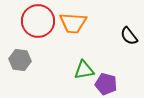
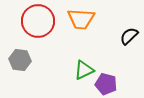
orange trapezoid: moved 8 px right, 4 px up
black semicircle: rotated 84 degrees clockwise
green triangle: rotated 15 degrees counterclockwise
